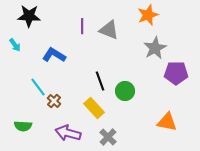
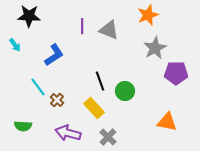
blue L-shape: rotated 115 degrees clockwise
brown cross: moved 3 px right, 1 px up
